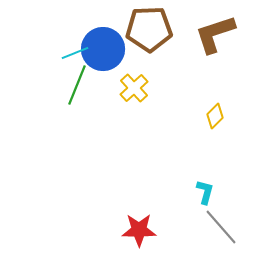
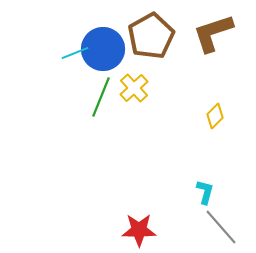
brown pentagon: moved 2 px right, 7 px down; rotated 27 degrees counterclockwise
brown L-shape: moved 2 px left, 1 px up
green line: moved 24 px right, 12 px down
